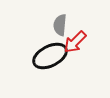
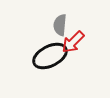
red arrow: moved 2 px left
